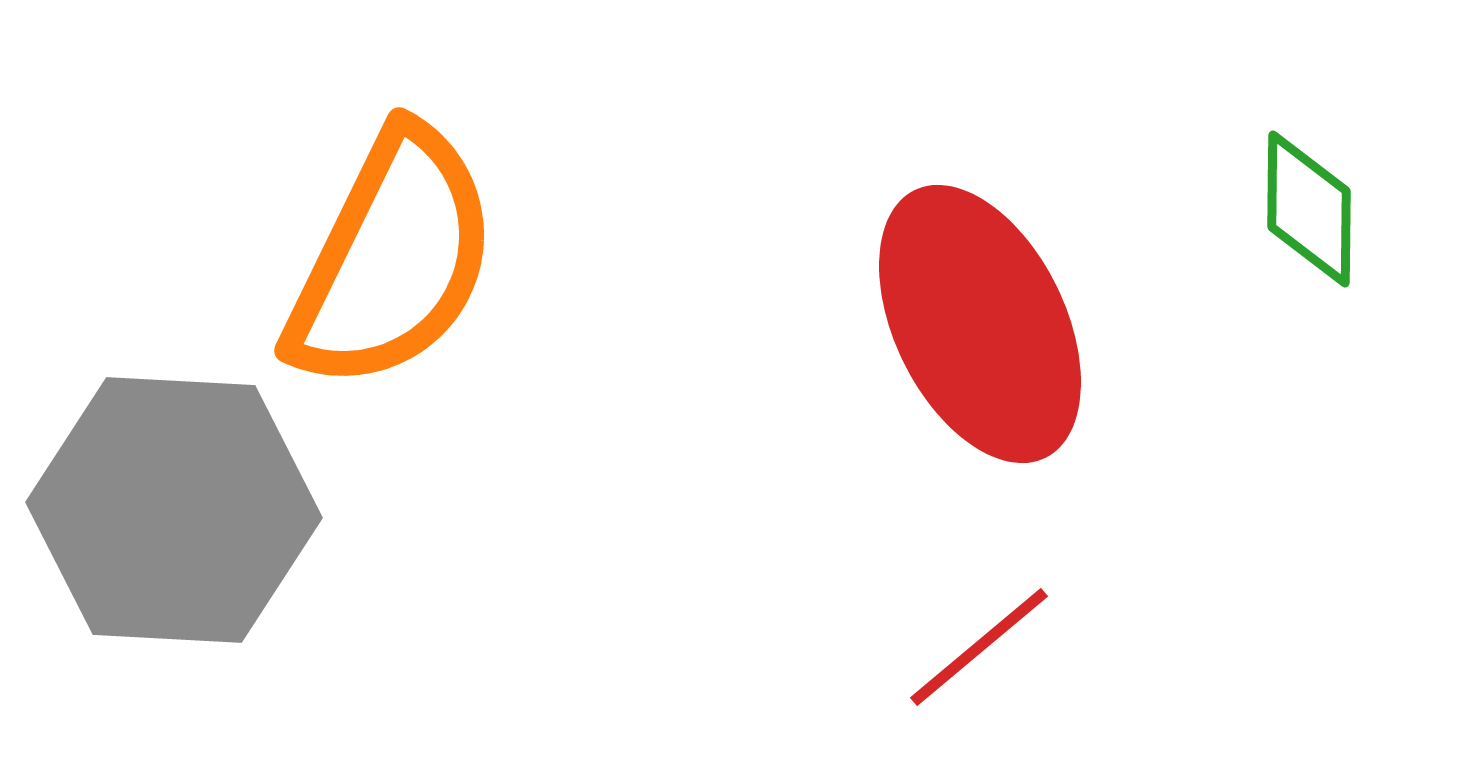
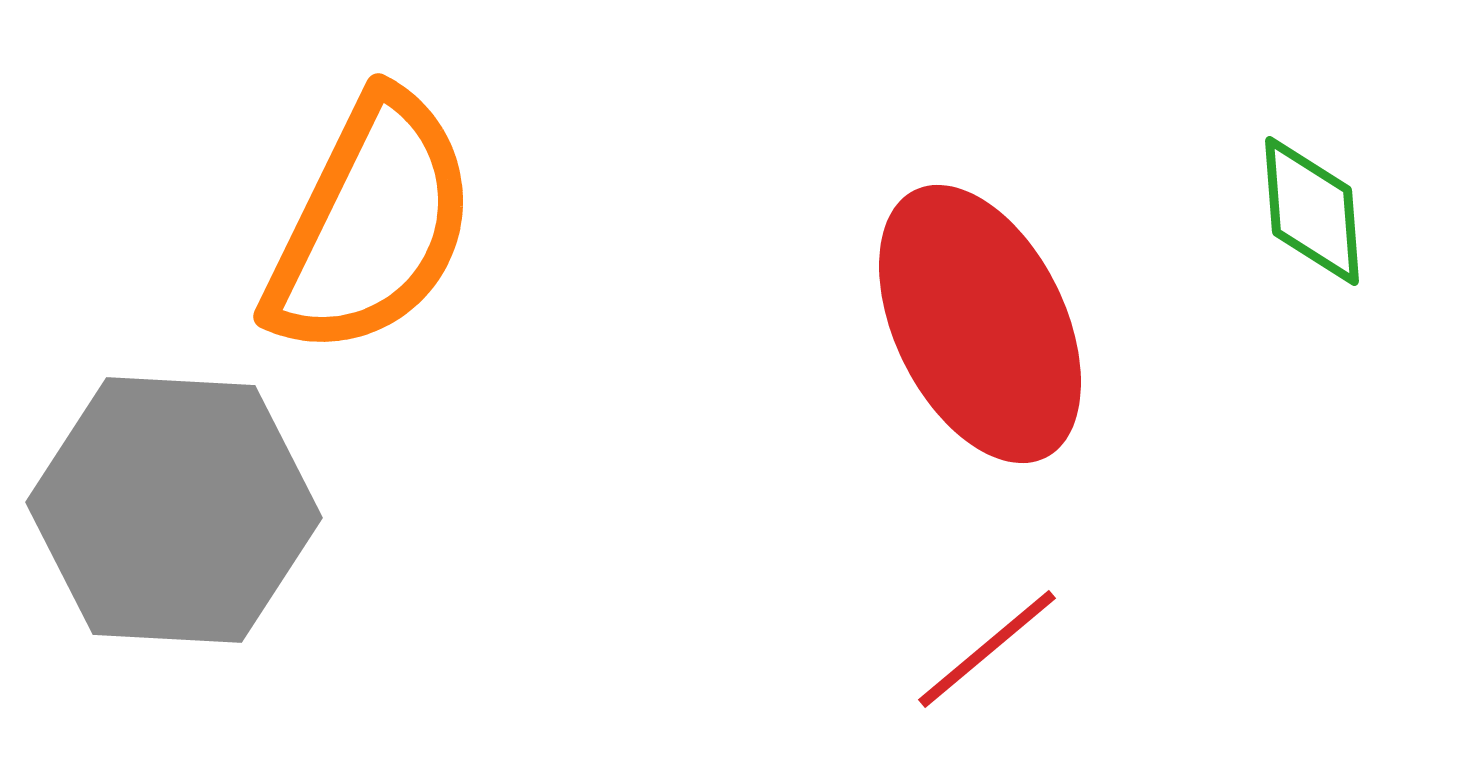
green diamond: moved 3 px right, 2 px down; rotated 5 degrees counterclockwise
orange semicircle: moved 21 px left, 34 px up
red line: moved 8 px right, 2 px down
